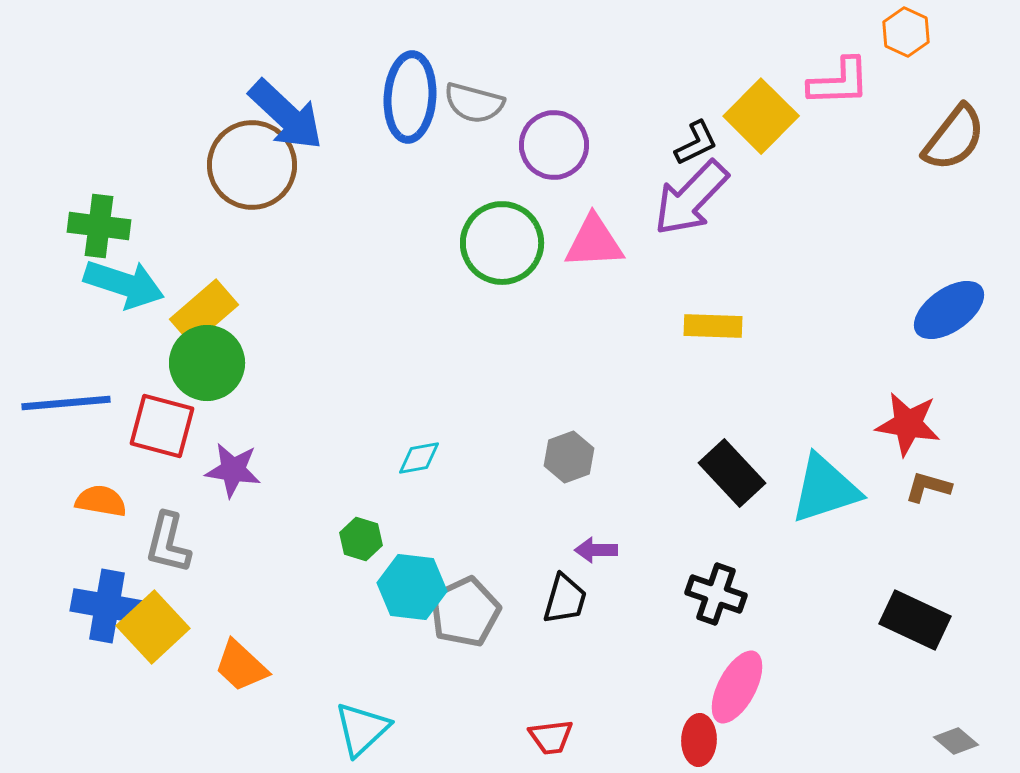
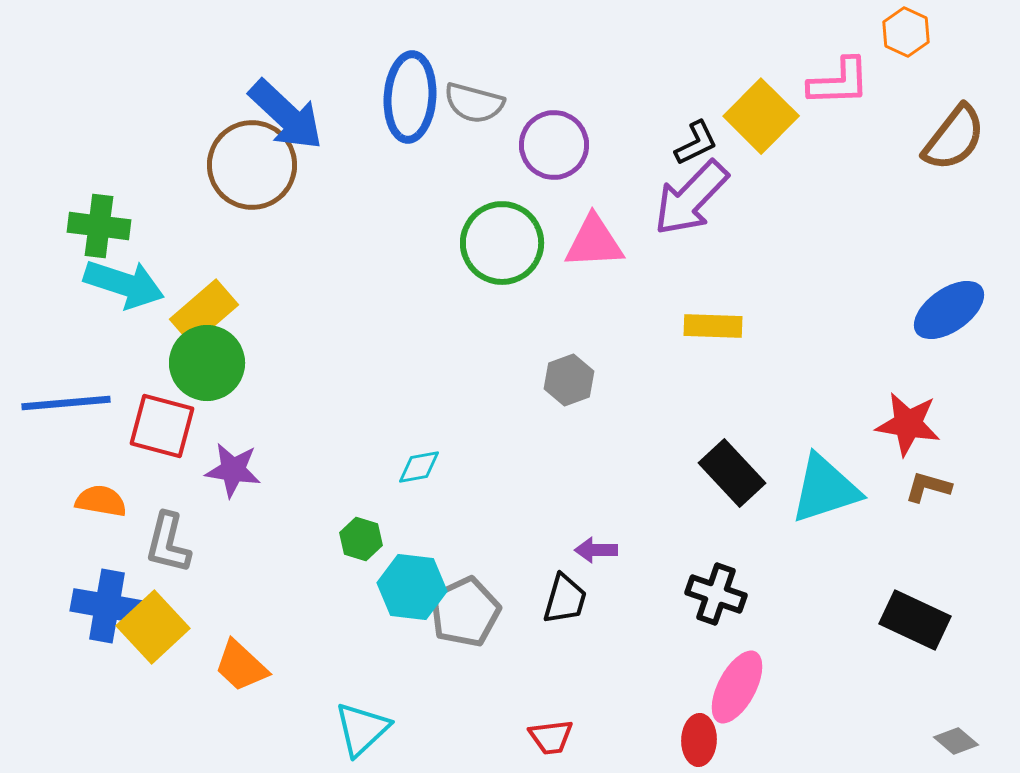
gray hexagon at (569, 457): moved 77 px up
cyan diamond at (419, 458): moved 9 px down
